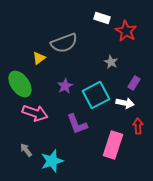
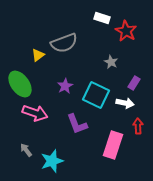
yellow triangle: moved 1 px left, 3 px up
cyan square: rotated 36 degrees counterclockwise
